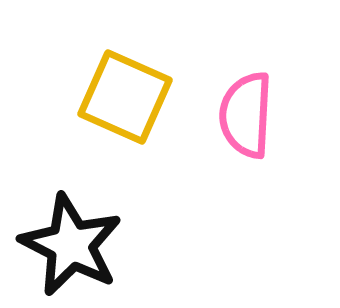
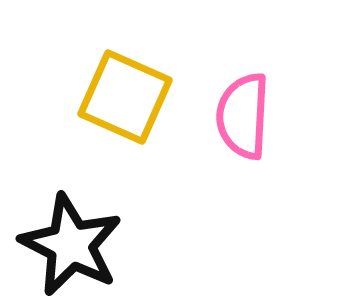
pink semicircle: moved 3 px left, 1 px down
